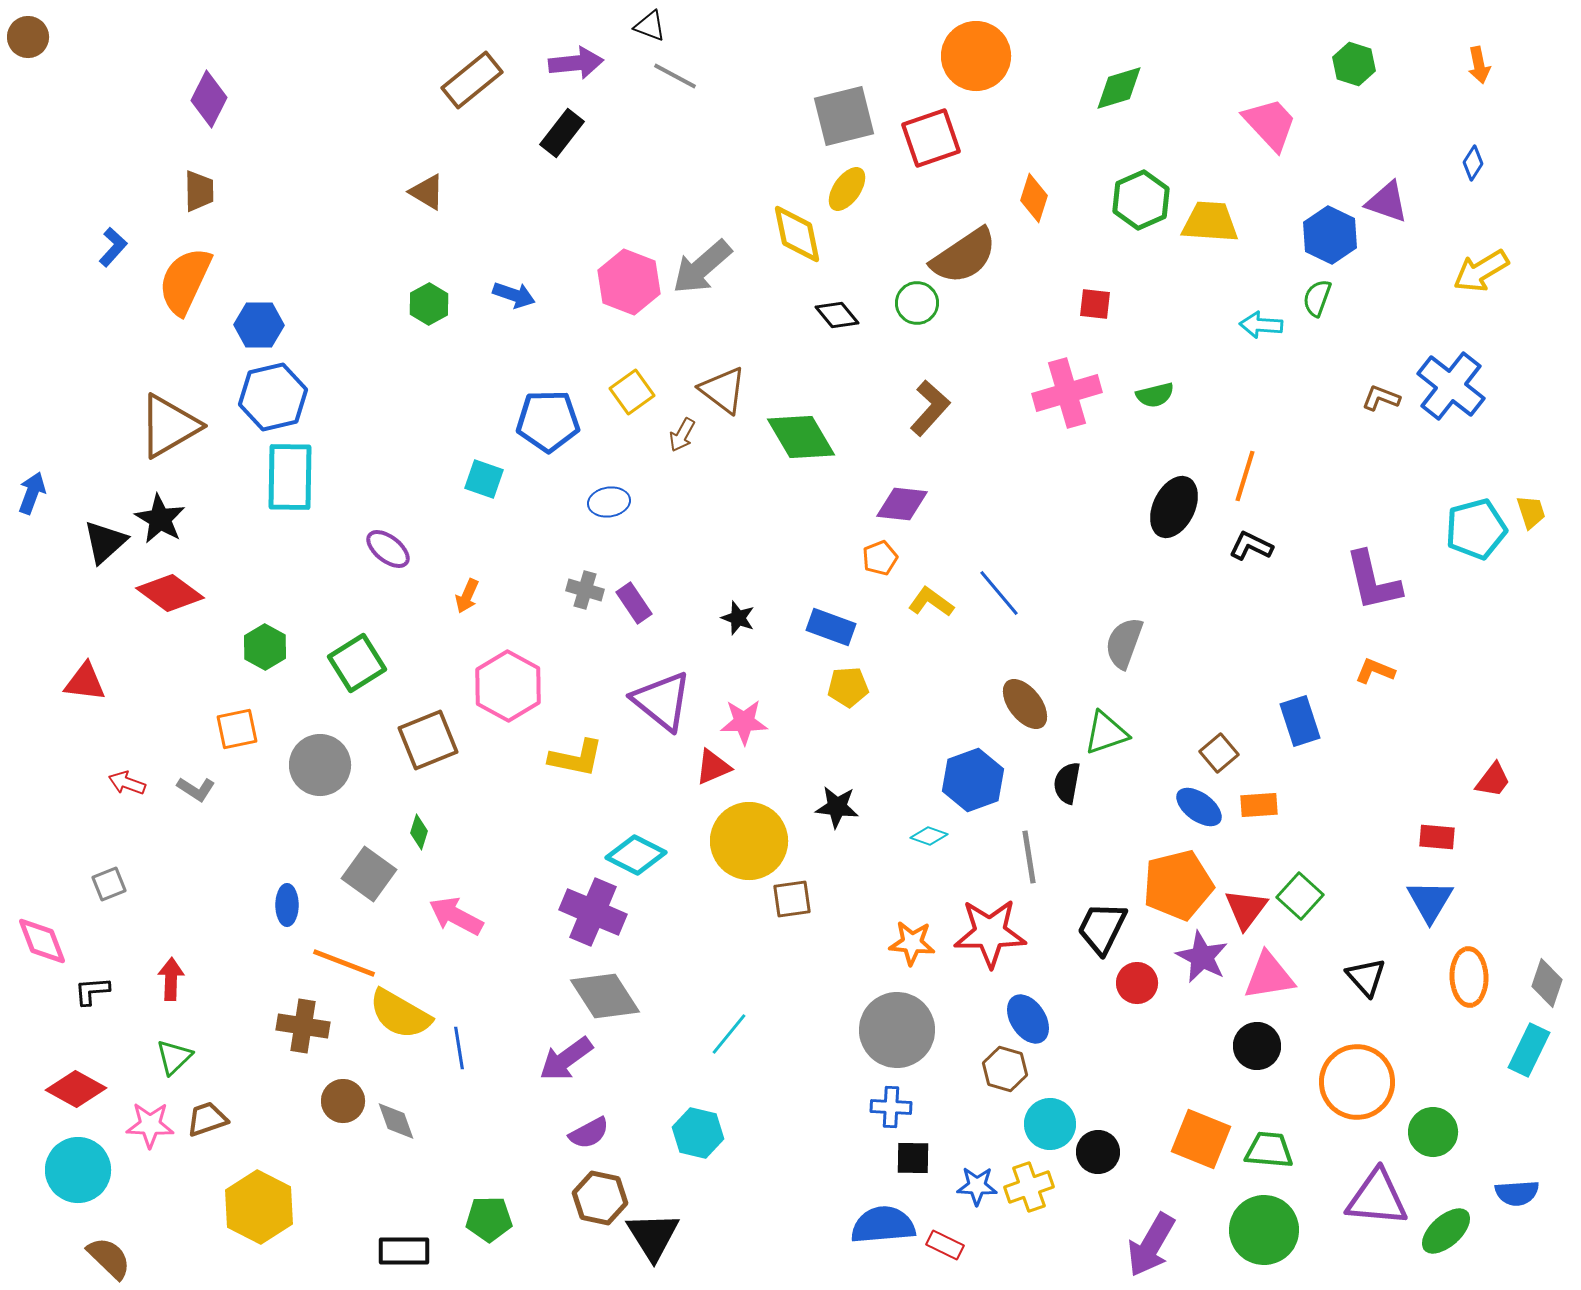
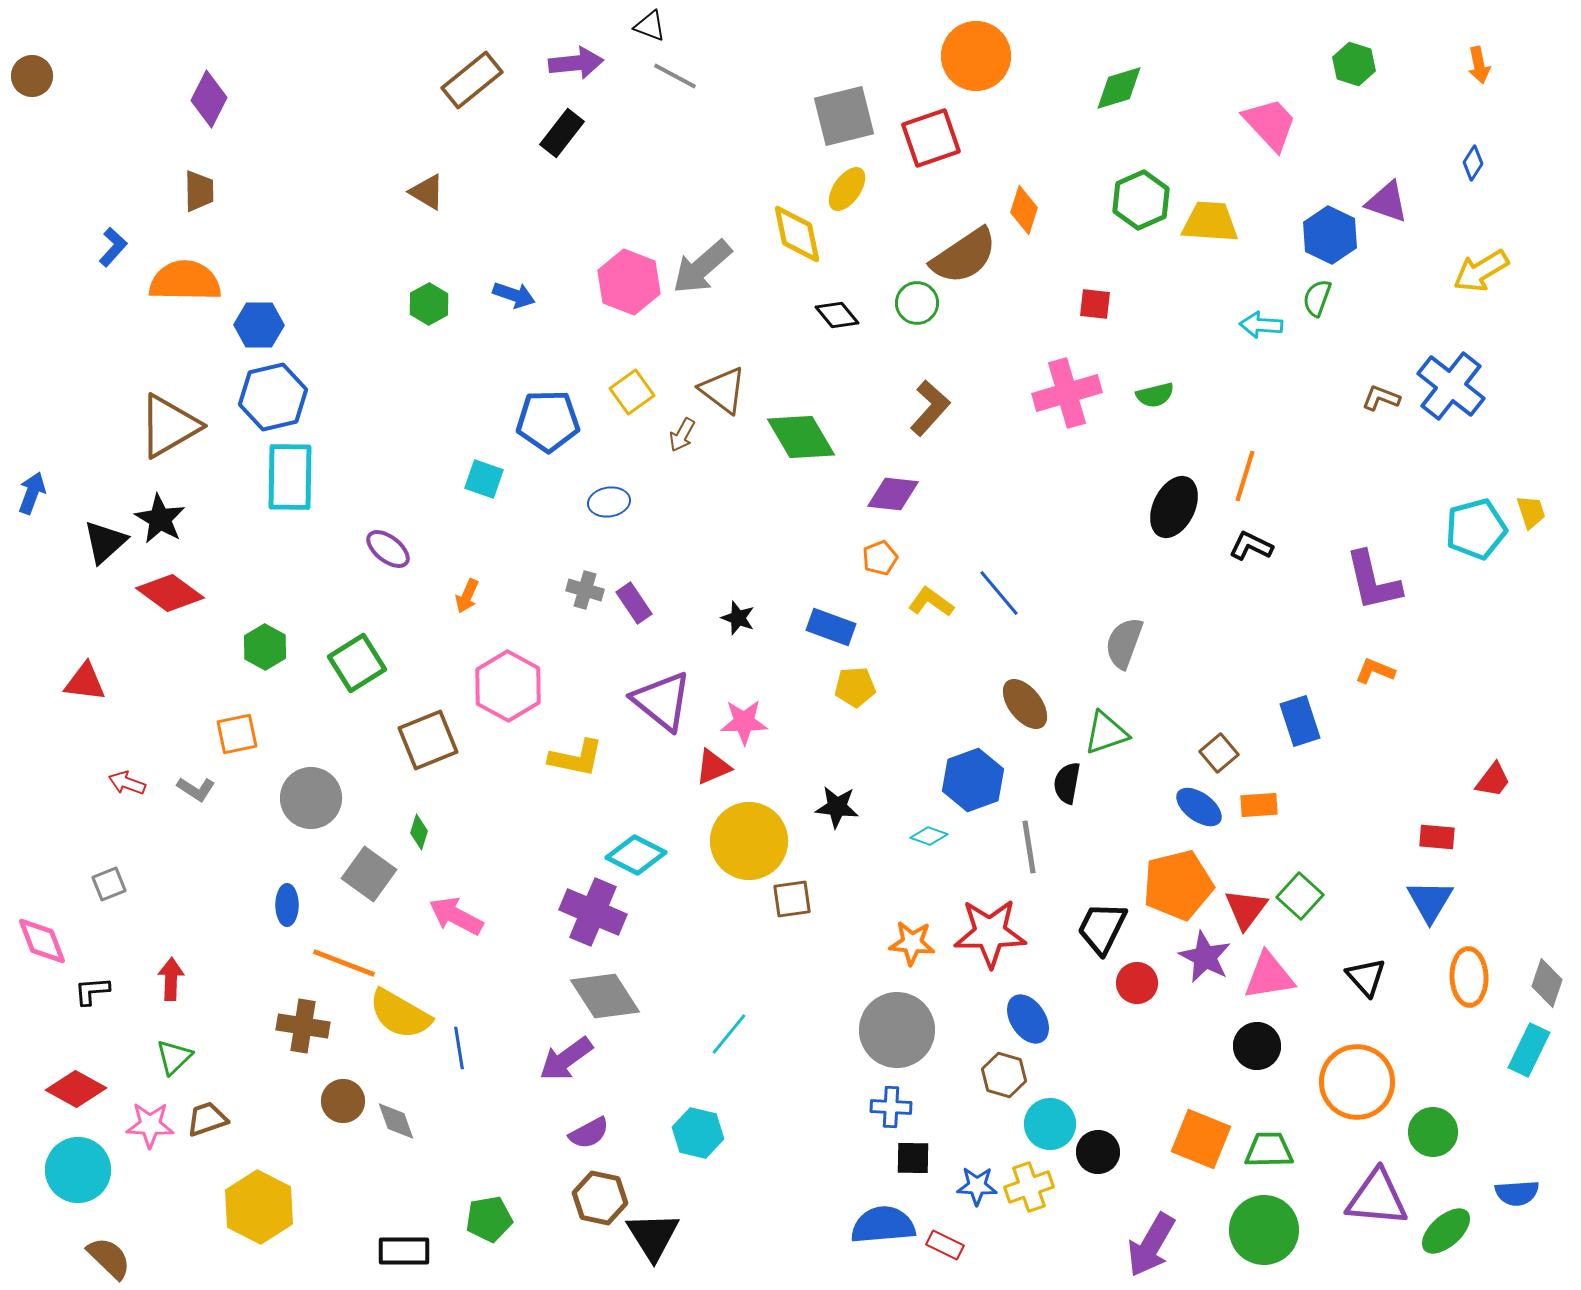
brown circle at (28, 37): moved 4 px right, 39 px down
orange diamond at (1034, 198): moved 10 px left, 12 px down
orange semicircle at (185, 281): rotated 66 degrees clockwise
purple diamond at (902, 504): moved 9 px left, 10 px up
yellow pentagon at (848, 687): moved 7 px right
orange square at (237, 729): moved 5 px down
gray circle at (320, 765): moved 9 px left, 33 px down
gray line at (1029, 857): moved 10 px up
purple star at (1202, 957): moved 3 px right
brown hexagon at (1005, 1069): moved 1 px left, 6 px down
green trapezoid at (1269, 1150): rotated 6 degrees counterclockwise
green pentagon at (489, 1219): rotated 9 degrees counterclockwise
